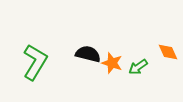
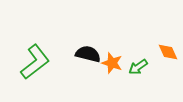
green L-shape: rotated 21 degrees clockwise
